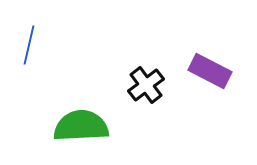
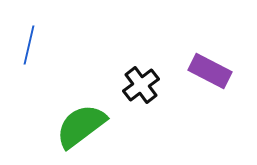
black cross: moved 5 px left
green semicircle: rotated 34 degrees counterclockwise
